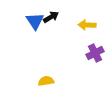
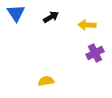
blue triangle: moved 19 px left, 8 px up
